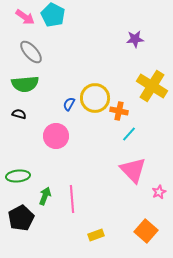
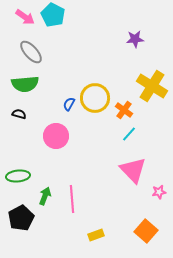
orange cross: moved 5 px right, 1 px up; rotated 24 degrees clockwise
pink star: rotated 16 degrees clockwise
